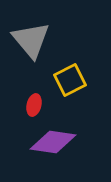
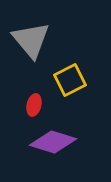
purple diamond: rotated 9 degrees clockwise
